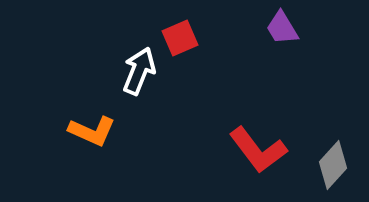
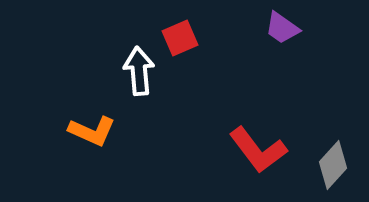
purple trapezoid: rotated 24 degrees counterclockwise
white arrow: rotated 27 degrees counterclockwise
